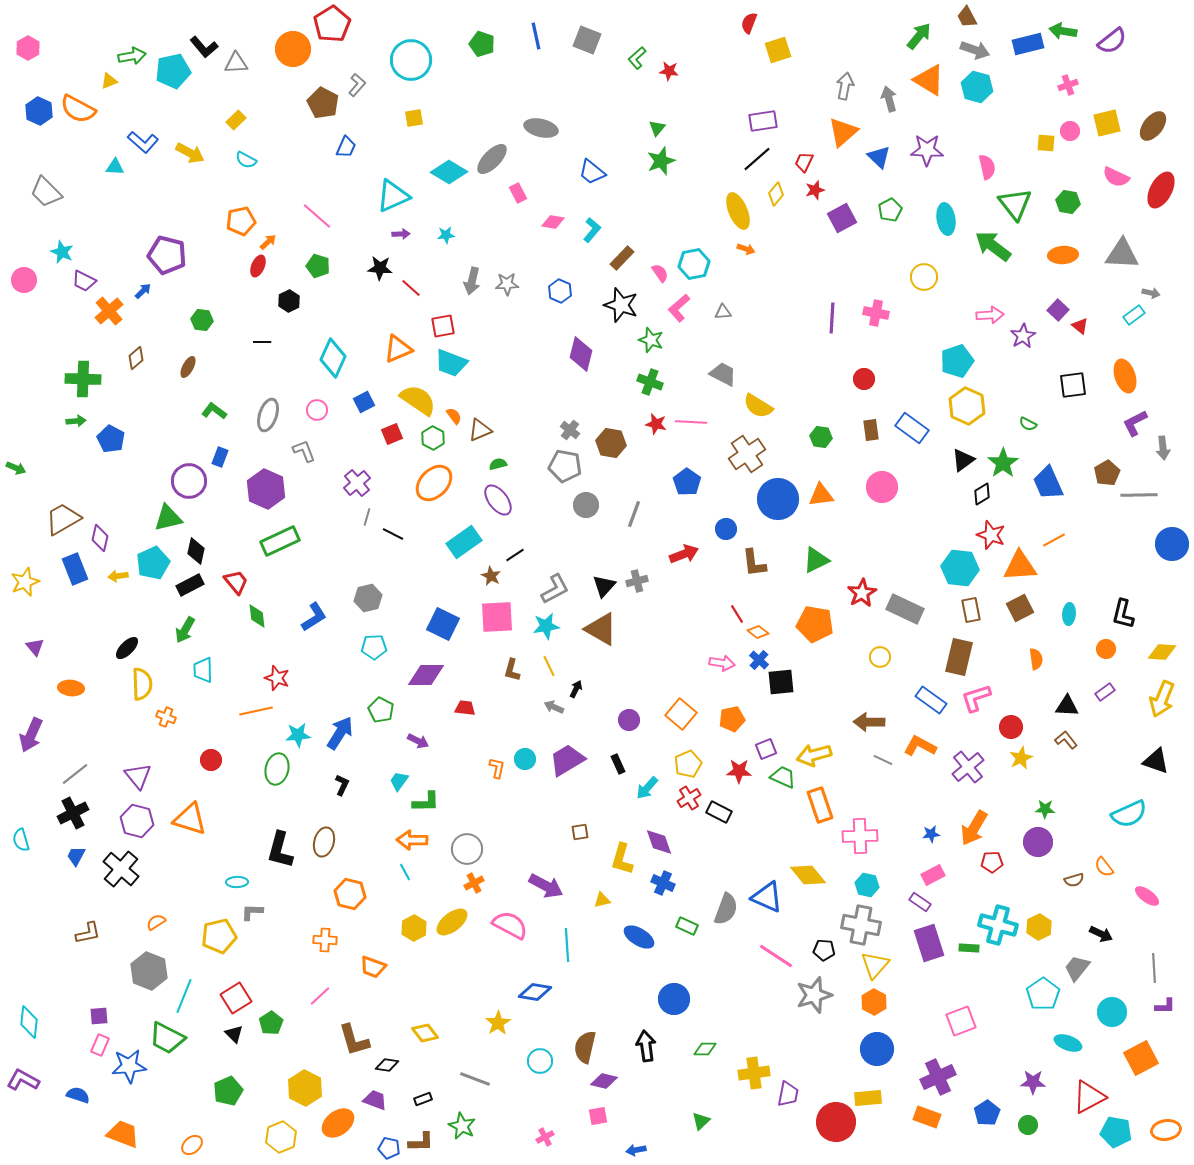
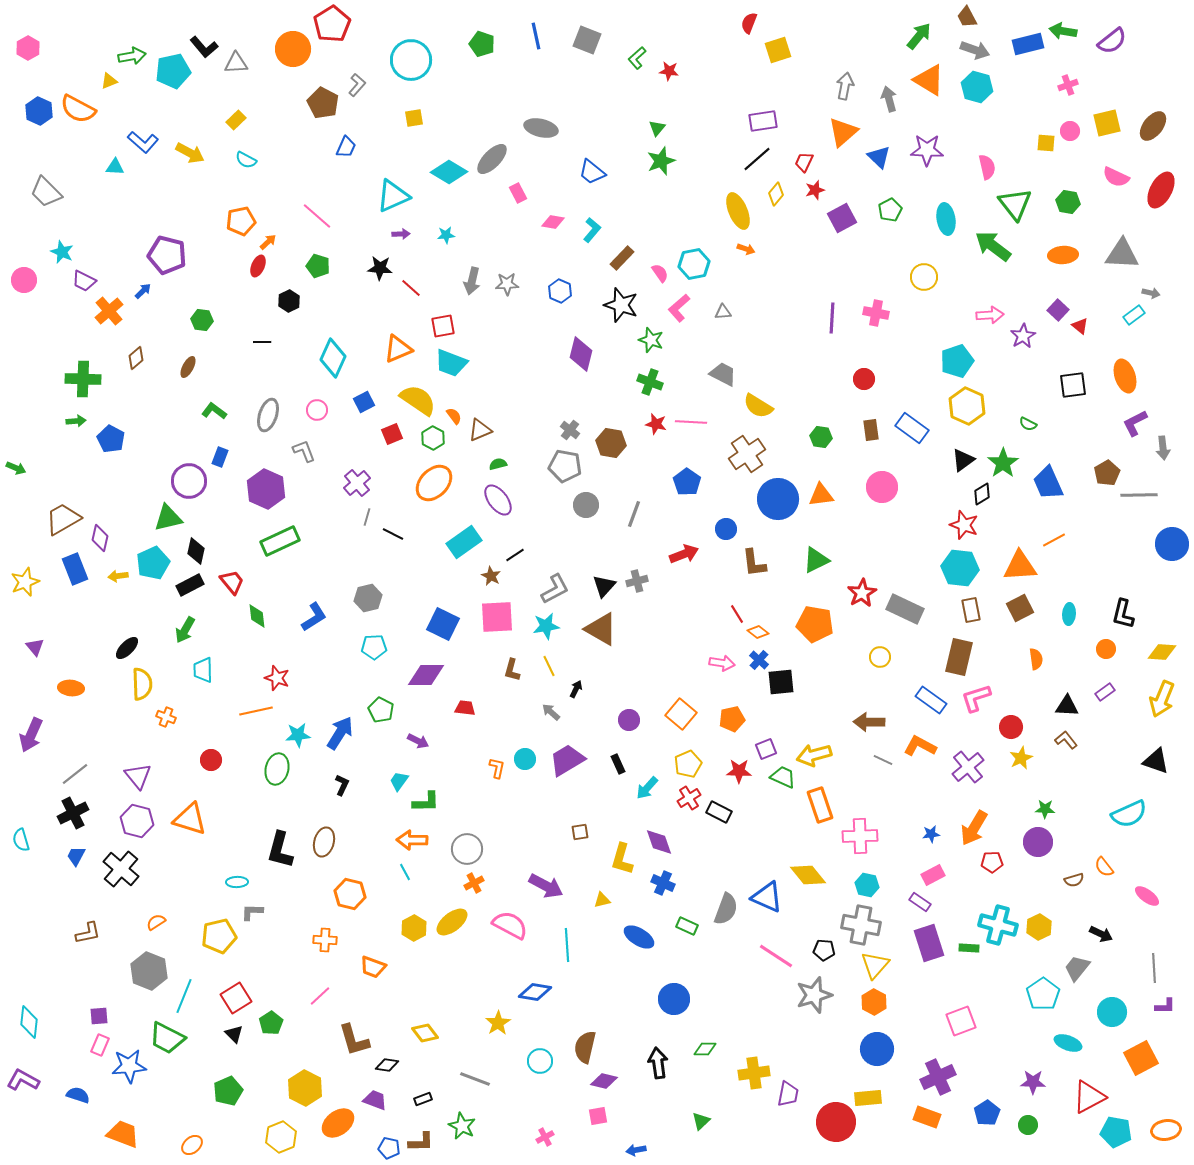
red star at (991, 535): moved 27 px left, 10 px up
red trapezoid at (236, 582): moved 4 px left
gray arrow at (554, 707): moved 3 px left, 5 px down; rotated 18 degrees clockwise
black arrow at (646, 1046): moved 12 px right, 17 px down
